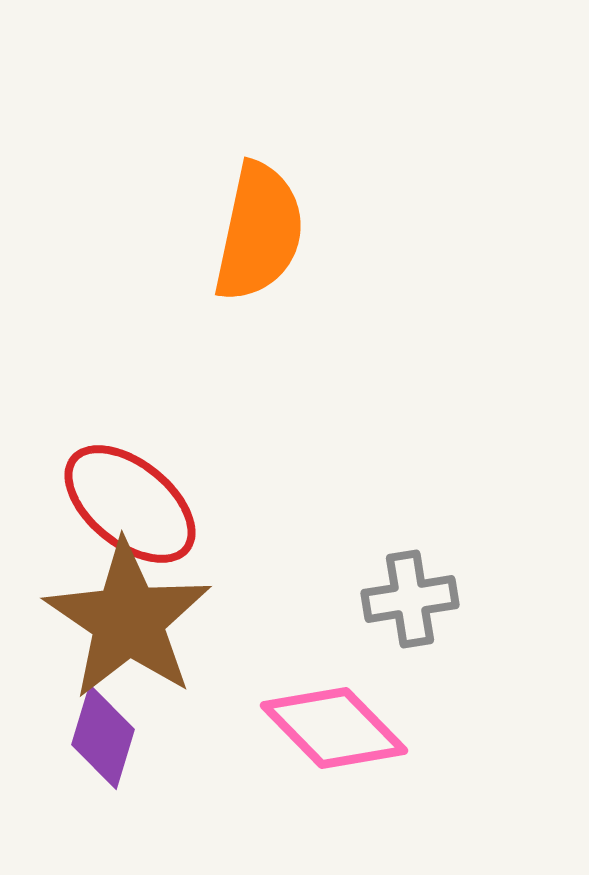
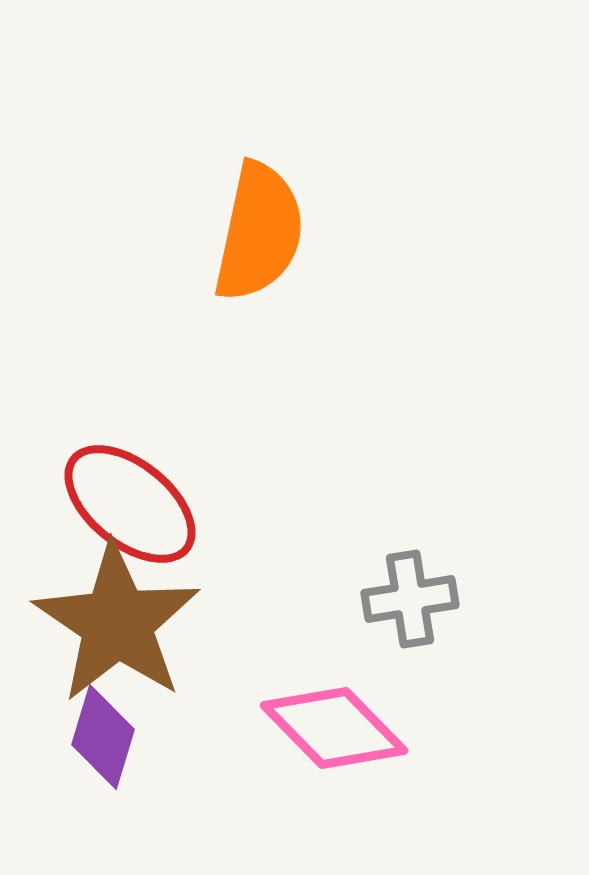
brown star: moved 11 px left, 3 px down
